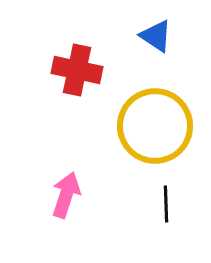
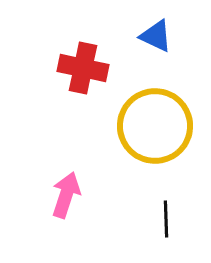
blue triangle: rotated 9 degrees counterclockwise
red cross: moved 6 px right, 2 px up
black line: moved 15 px down
